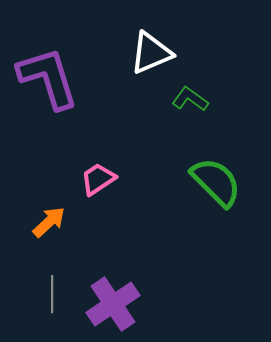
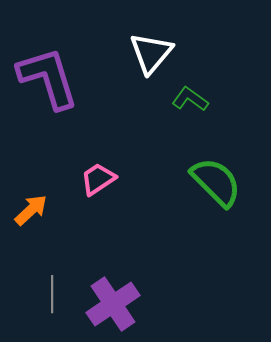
white triangle: rotated 27 degrees counterclockwise
orange arrow: moved 18 px left, 12 px up
